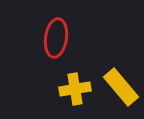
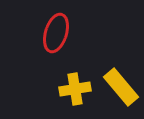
red ellipse: moved 5 px up; rotated 9 degrees clockwise
